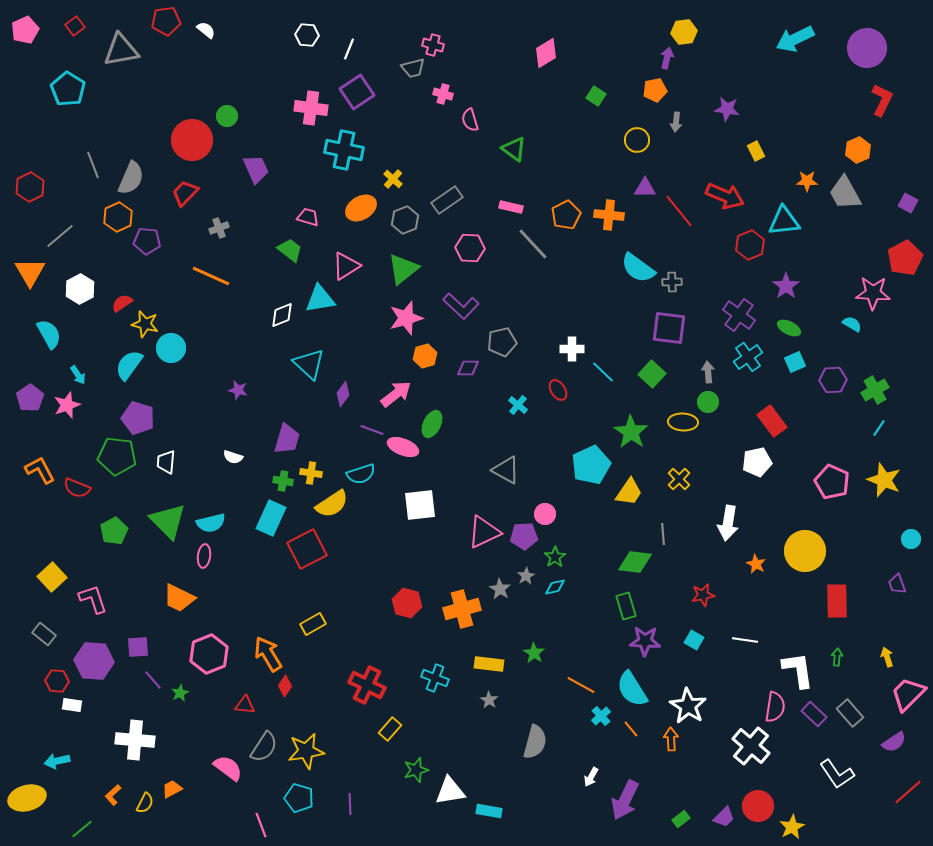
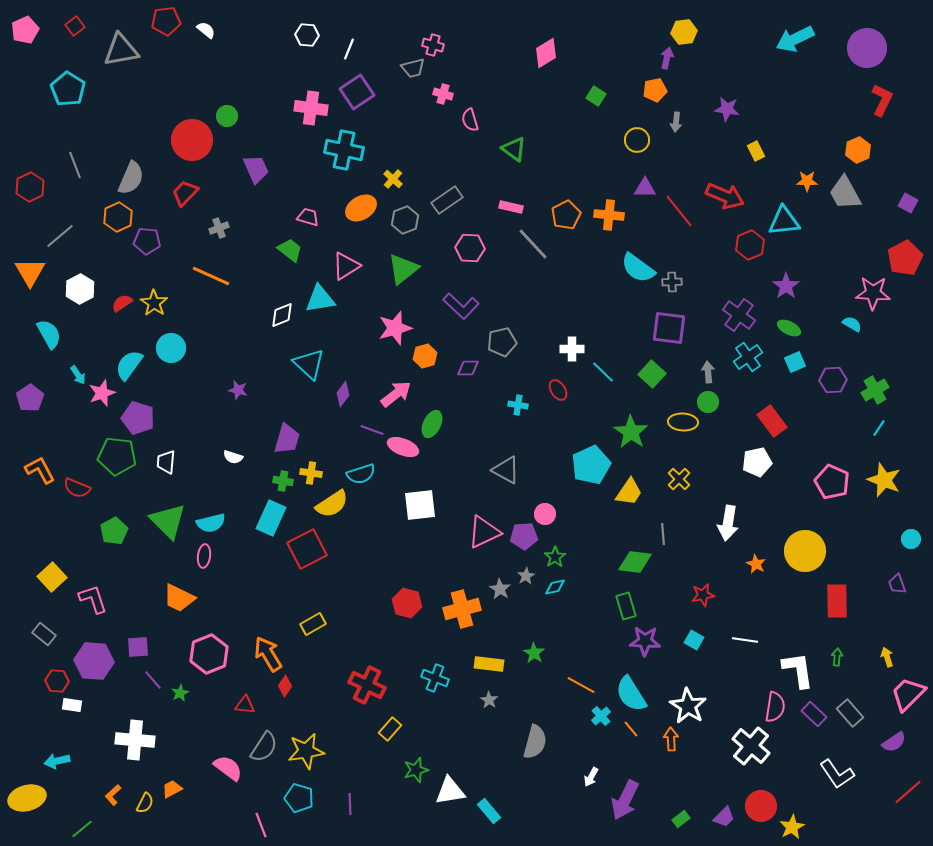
gray line at (93, 165): moved 18 px left
pink star at (406, 318): moved 11 px left, 10 px down
yellow star at (145, 324): moved 9 px right, 21 px up; rotated 20 degrees clockwise
pink star at (67, 405): moved 35 px right, 12 px up
cyan cross at (518, 405): rotated 30 degrees counterclockwise
cyan semicircle at (632, 689): moved 1 px left, 5 px down
red circle at (758, 806): moved 3 px right
cyan rectangle at (489, 811): rotated 40 degrees clockwise
